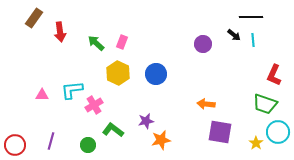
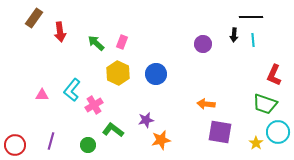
black arrow: rotated 56 degrees clockwise
cyan L-shape: rotated 45 degrees counterclockwise
purple star: moved 1 px up
